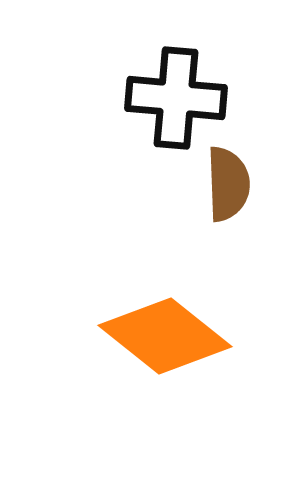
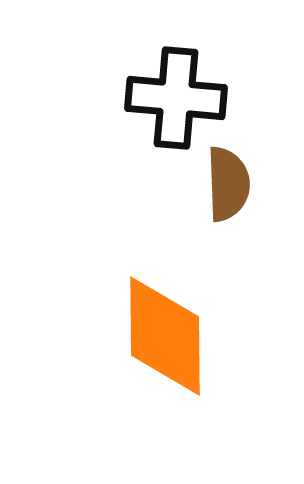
orange diamond: rotated 51 degrees clockwise
